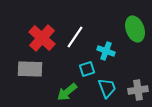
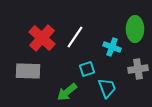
green ellipse: rotated 20 degrees clockwise
cyan cross: moved 6 px right, 4 px up
gray rectangle: moved 2 px left, 2 px down
gray cross: moved 21 px up
